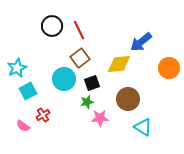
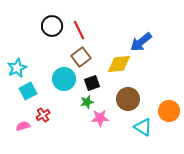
brown square: moved 1 px right, 1 px up
orange circle: moved 43 px down
pink semicircle: rotated 128 degrees clockwise
